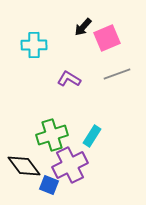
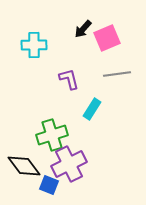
black arrow: moved 2 px down
gray line: rotated 12 degrees clockwise
purple L-shape: rotated 45 degrees clockwise
cyan rectangle: moved 27 px up
purple cross: moved 1 px left, 1 px up
